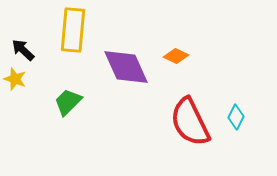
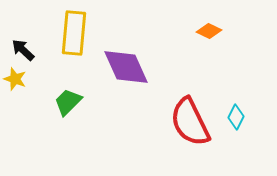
yellow rectangle: moved 1 px right, 3 px down
orange diamond: moved 33 px right, 25 px up
